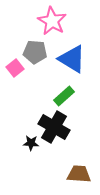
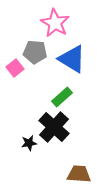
pink star: moved 3 px right, 2 px down
green rectangle: moved 2 px left, 1 px down
black cross: rotated 12 degrees clockwise
black star: moved 2 px left; rotated 14 degrees counterclockwise
